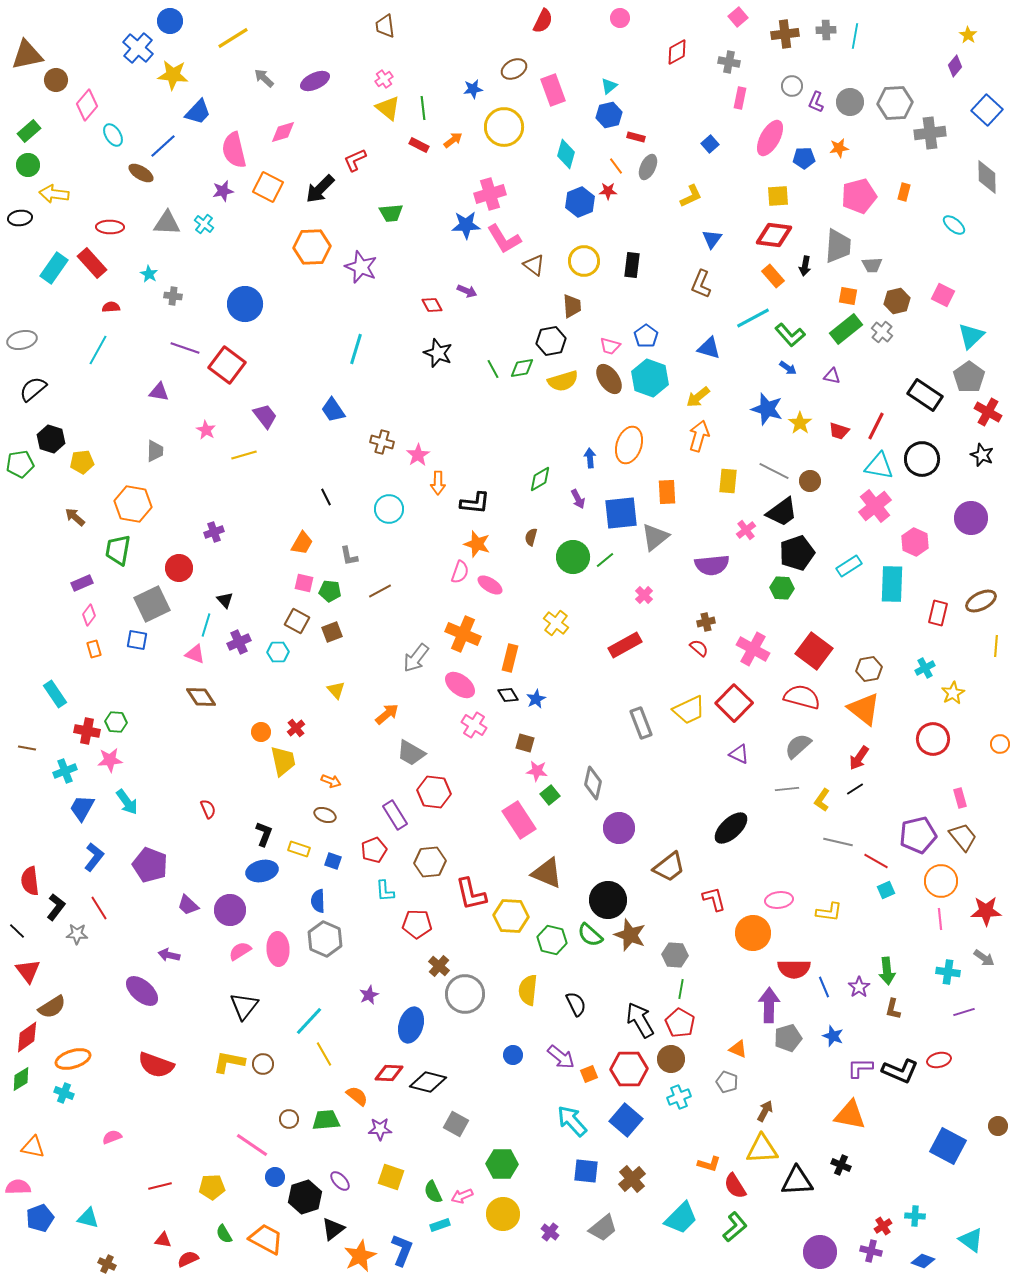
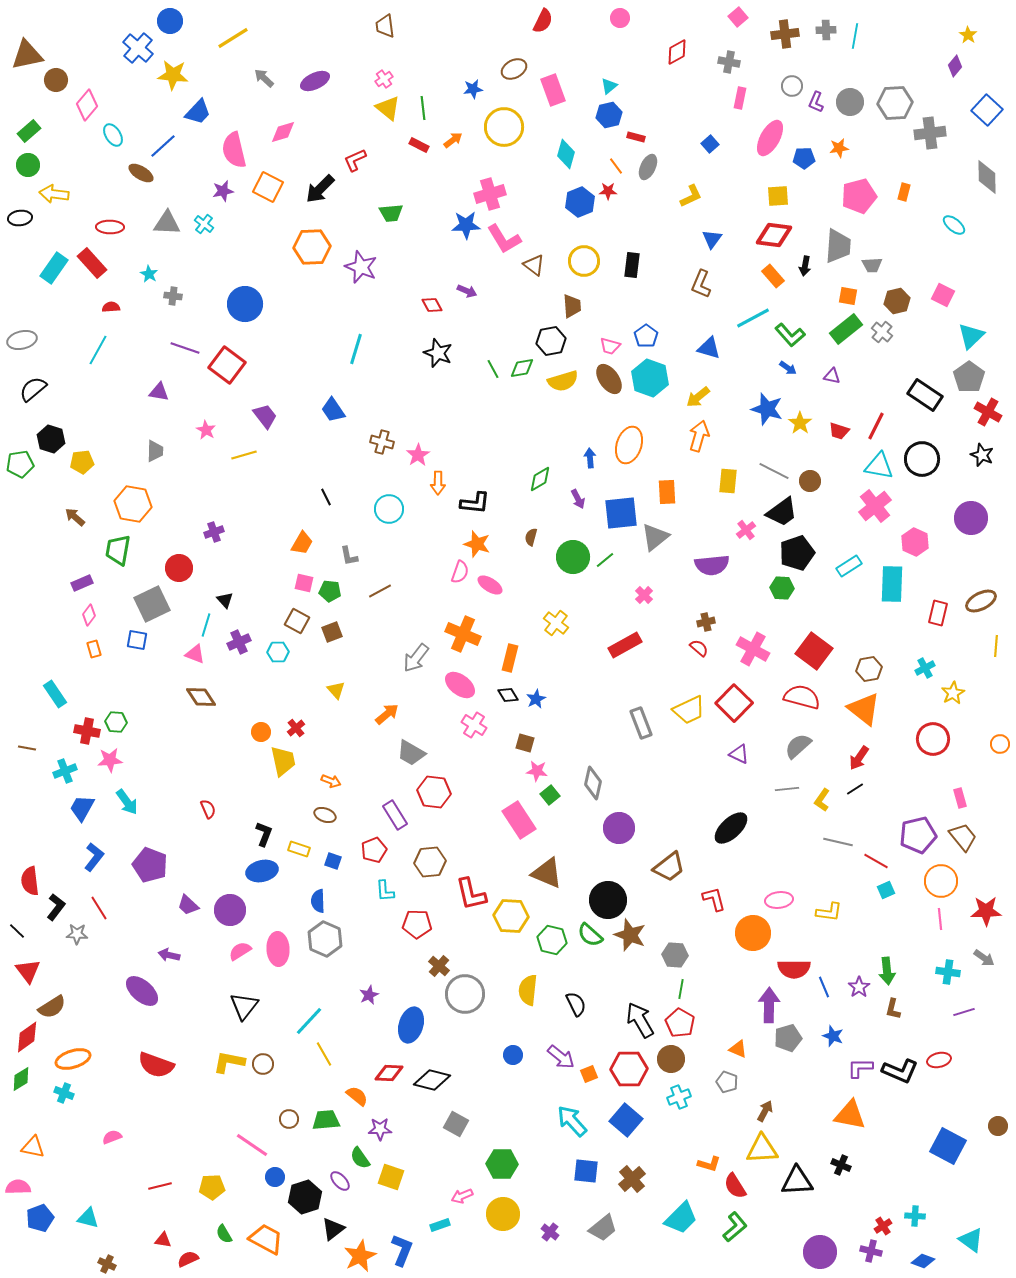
black diamond at (428, 1082): moved 4 px right, 2 px up
green semicircle at (433, 1192): moved 73 px left, 34 px up; rotated 10 degrees counterclockwise
